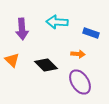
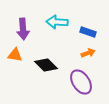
purple arrow: moved 1 px right
blue rectangle: moved 3 px left, 1 px up
orange arrow: moved 10 px right, 1 px up; rotated 24 degrees counterclockwise
orange triangle: moved 3 px right, 5 px up; rotated 35 degrees counterclockwise
purple ellipse: moved 1 px right
